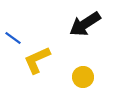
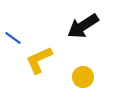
black arrow: moved 2 px left, 2 px down
yellow L-shape: moved 2 px right
